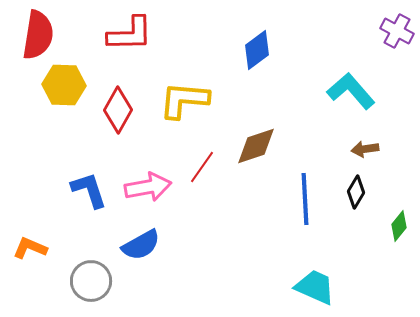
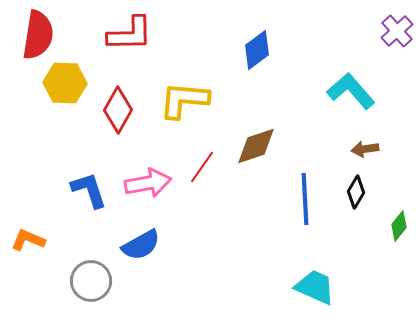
purple cross: rotated 20 degrees clockwise
yellow hexagon: moved 1 px right, 2 px up
pink arrow: moved 4 px up
orange L-shape: moved 2 px left, 8 px up
